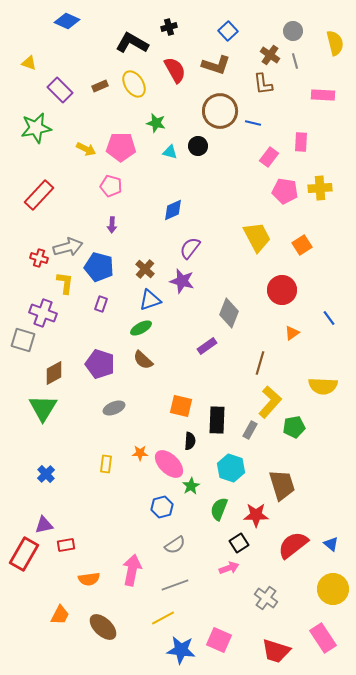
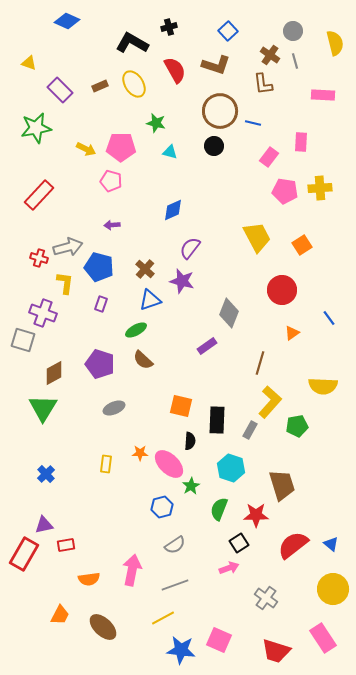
black circle at (198, 146): moved 16 px right
pink pentagon at (111, 186): moved 5 px up
purple arrow at (112, 225): rotated 84 degrees clockwise
green ellipse at (141, 328): moved 5 px left, 2 px down
green pentagon at (294, 427): moved 3 px right, 1 px up
